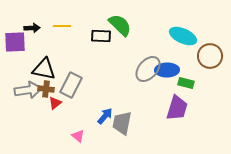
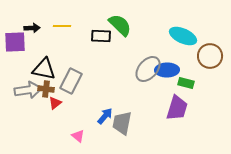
gray rectangle: moved 4 px up
